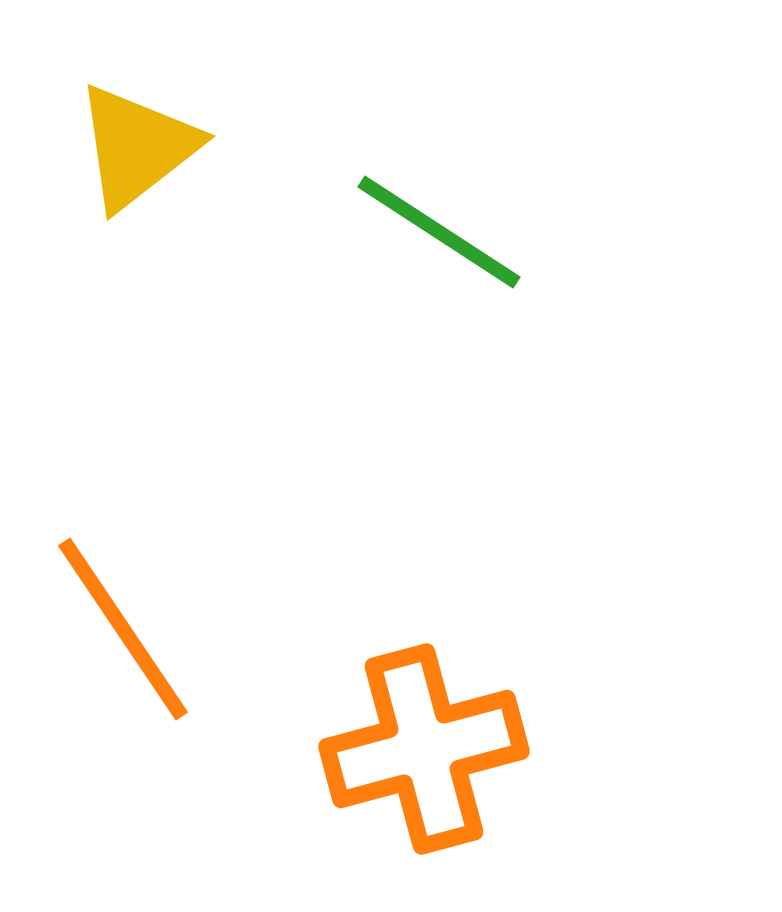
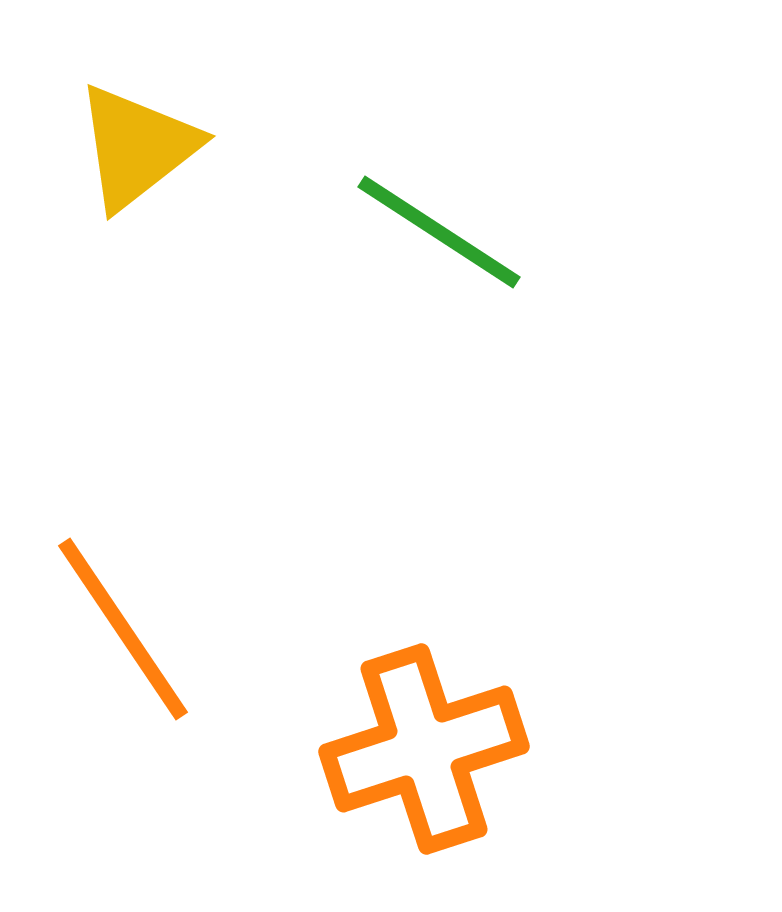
orange cross: rotated 3 degrees counterclockwise
